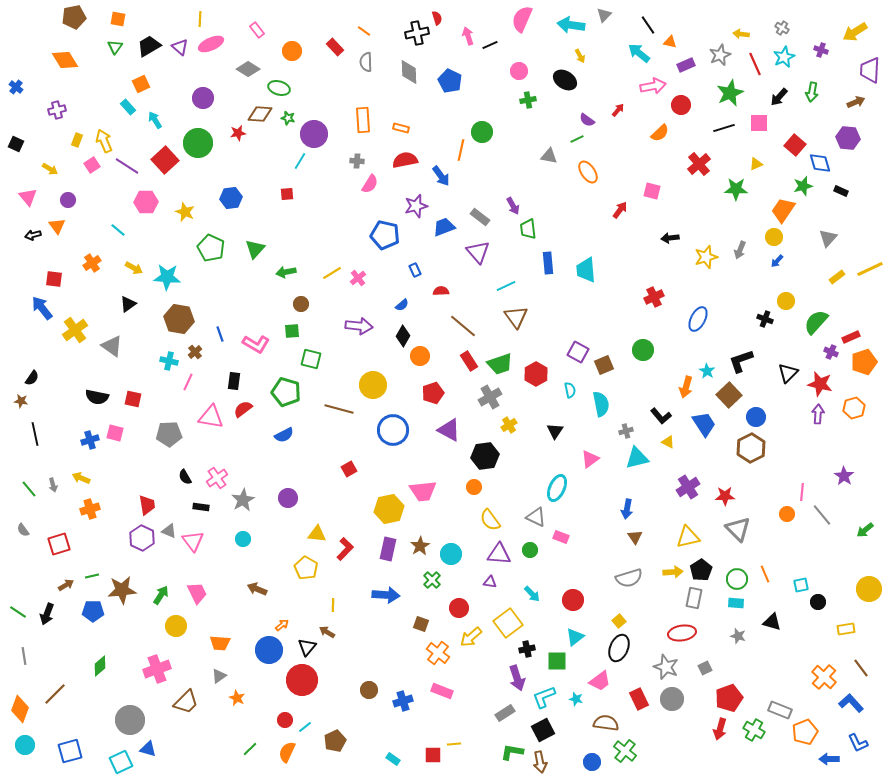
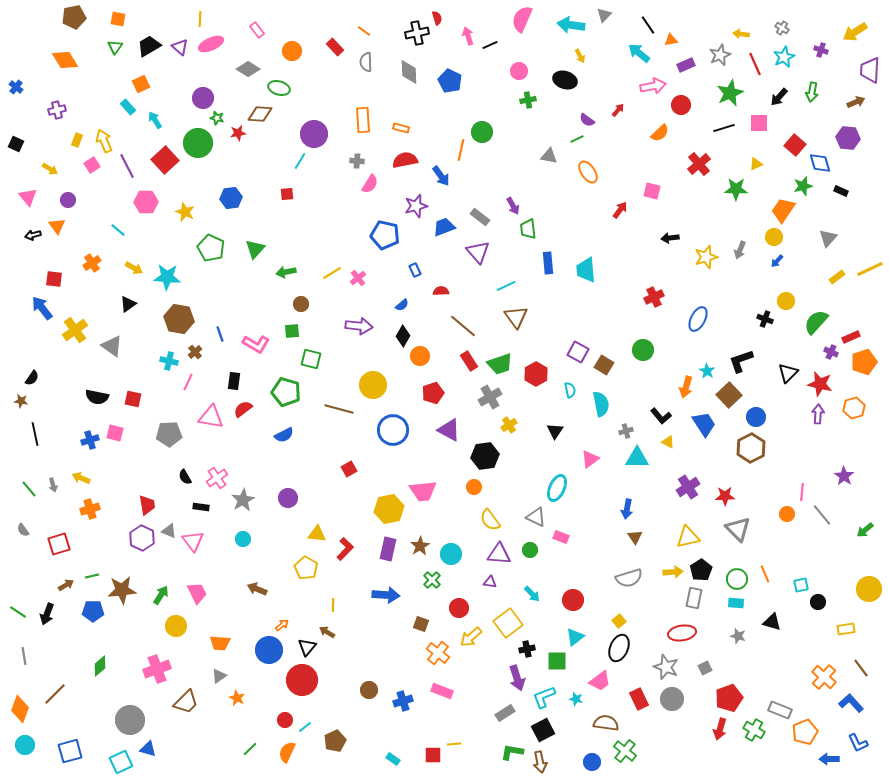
orange triangle at (670, 42): moved 1 px right, 2 px up; rotated 24 degrees counterclockwise
black ellipse at (565, 80): rotated 15 degrees counterclockwise
green star at (288, 118): moved 71 px left
purple line at (127, 166): rotated 30 degrees clockwise
brown square at (604, 365): rotated 36 degrees counterclockwise
cyan triangle at (637, 458): rotated 15 degrees clockwise
